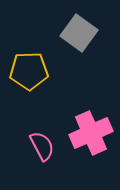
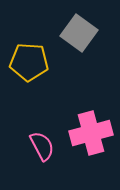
yellow pentagon: moved 9 px up; rotated 6 degrees clockwise
pink cross: rotated 9 degrees clockwise
